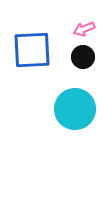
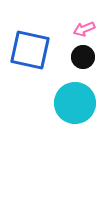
blue square: moved 2 px left; rotated 15 degrees clockwise
cyan circle: moved 6 px up
